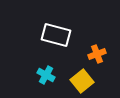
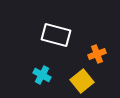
cyan cross: moved 4 px left
